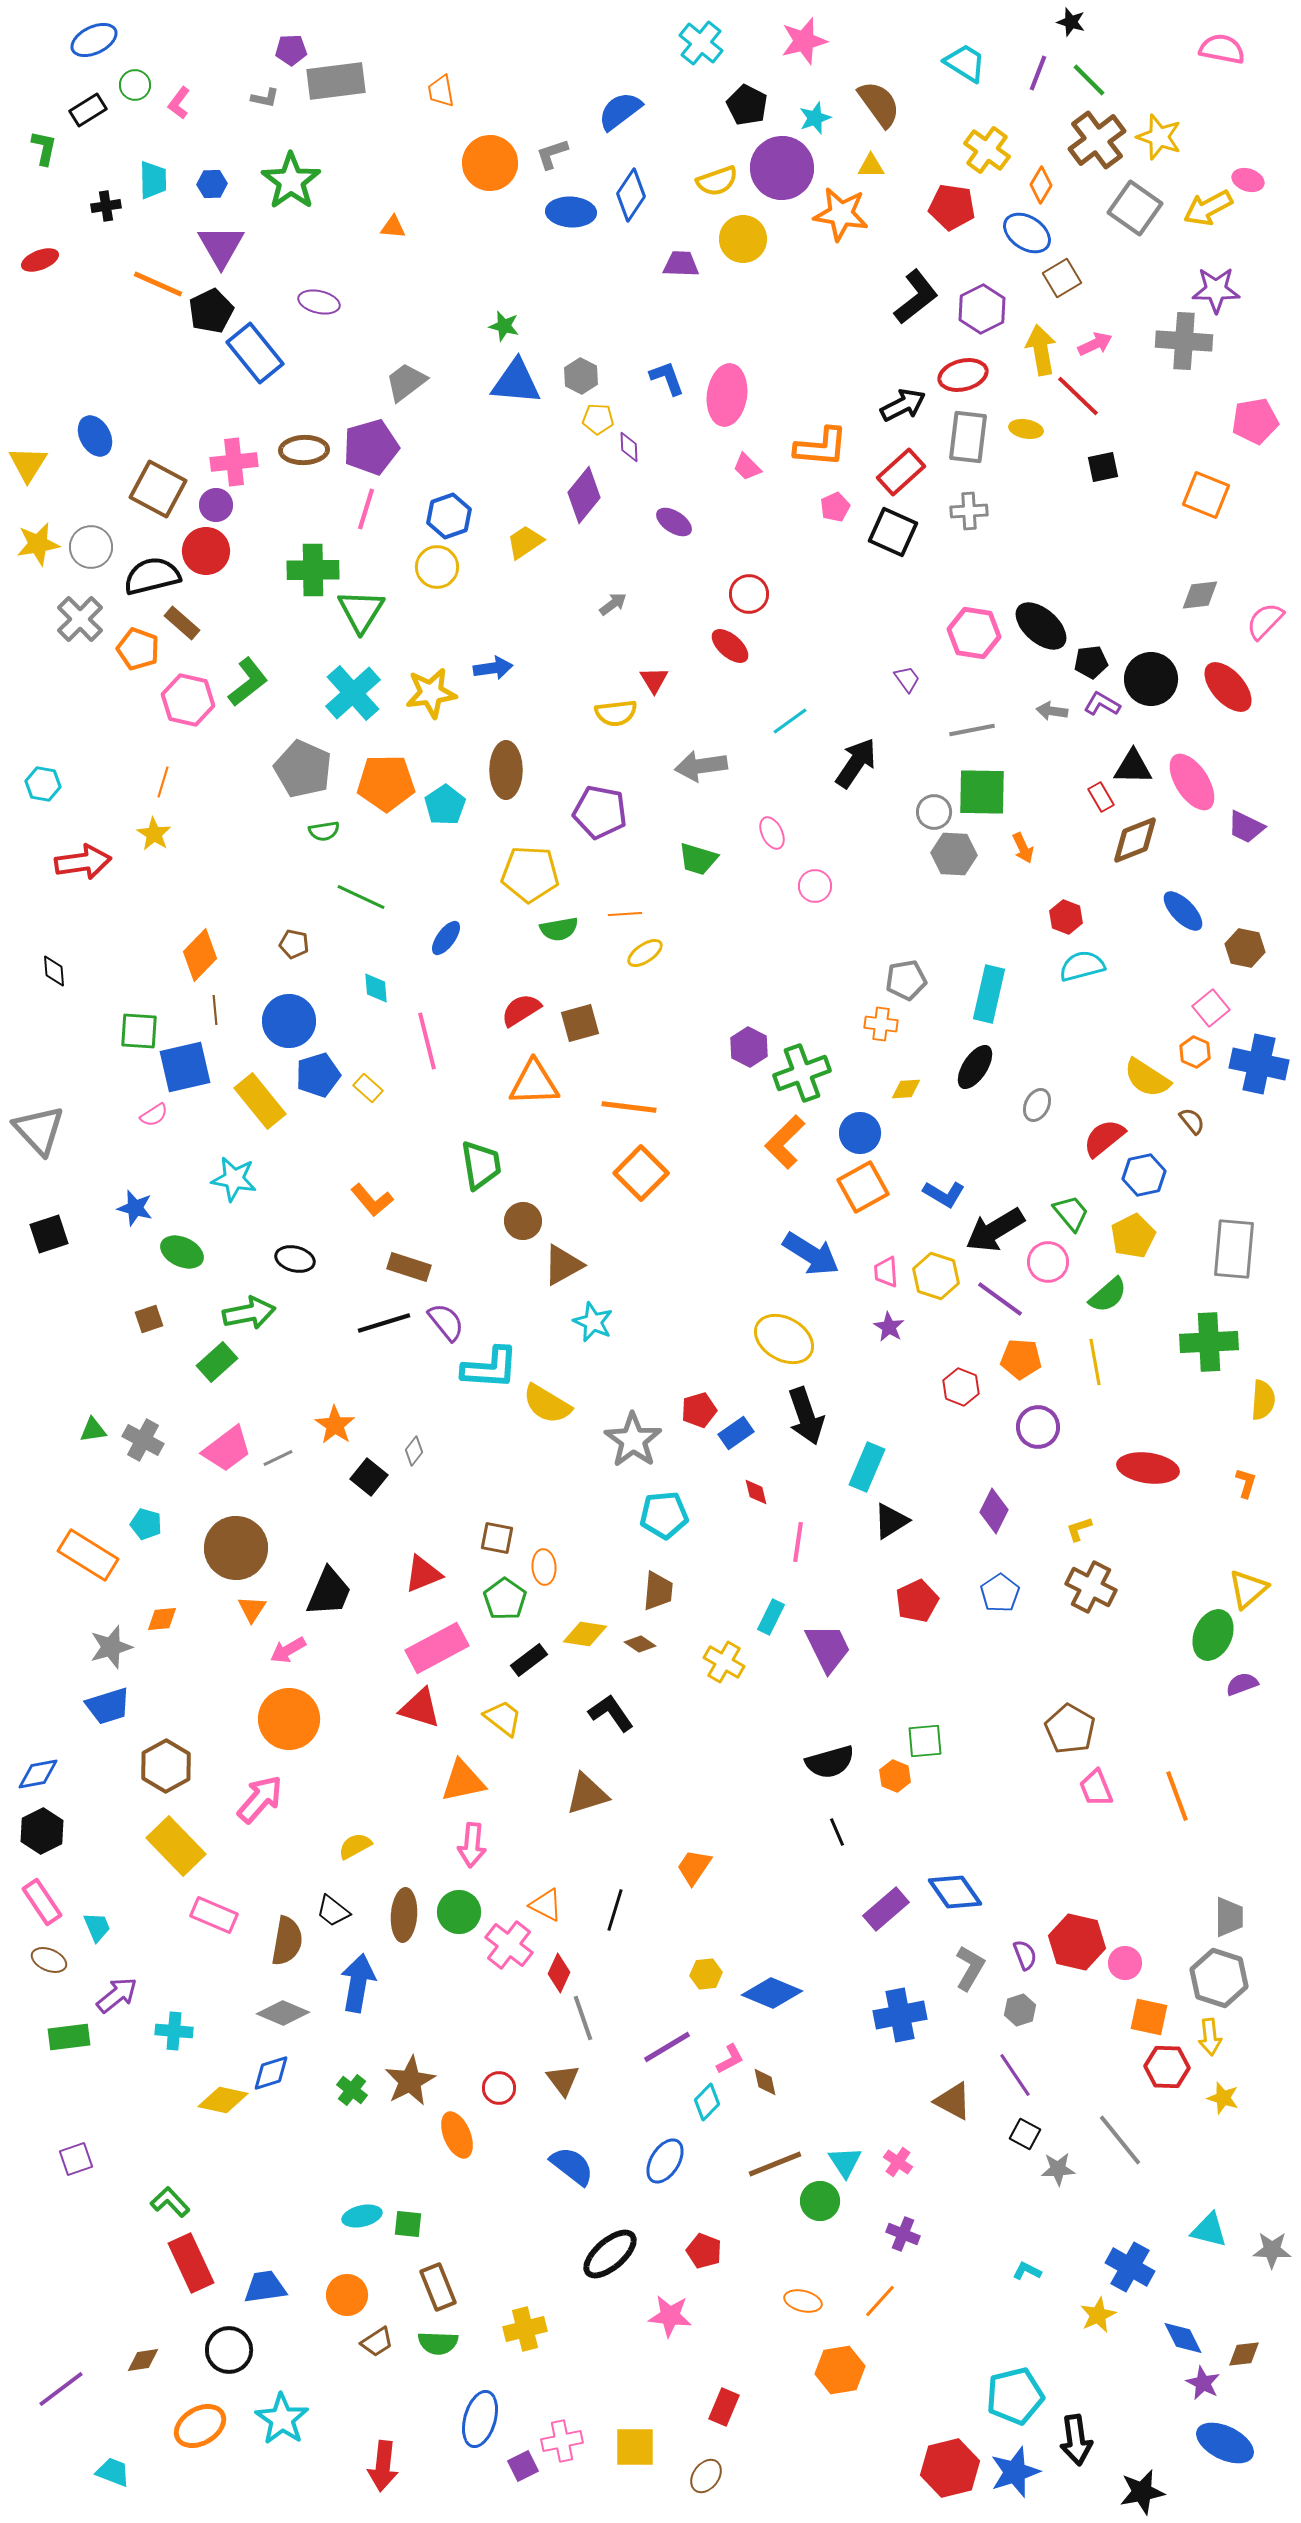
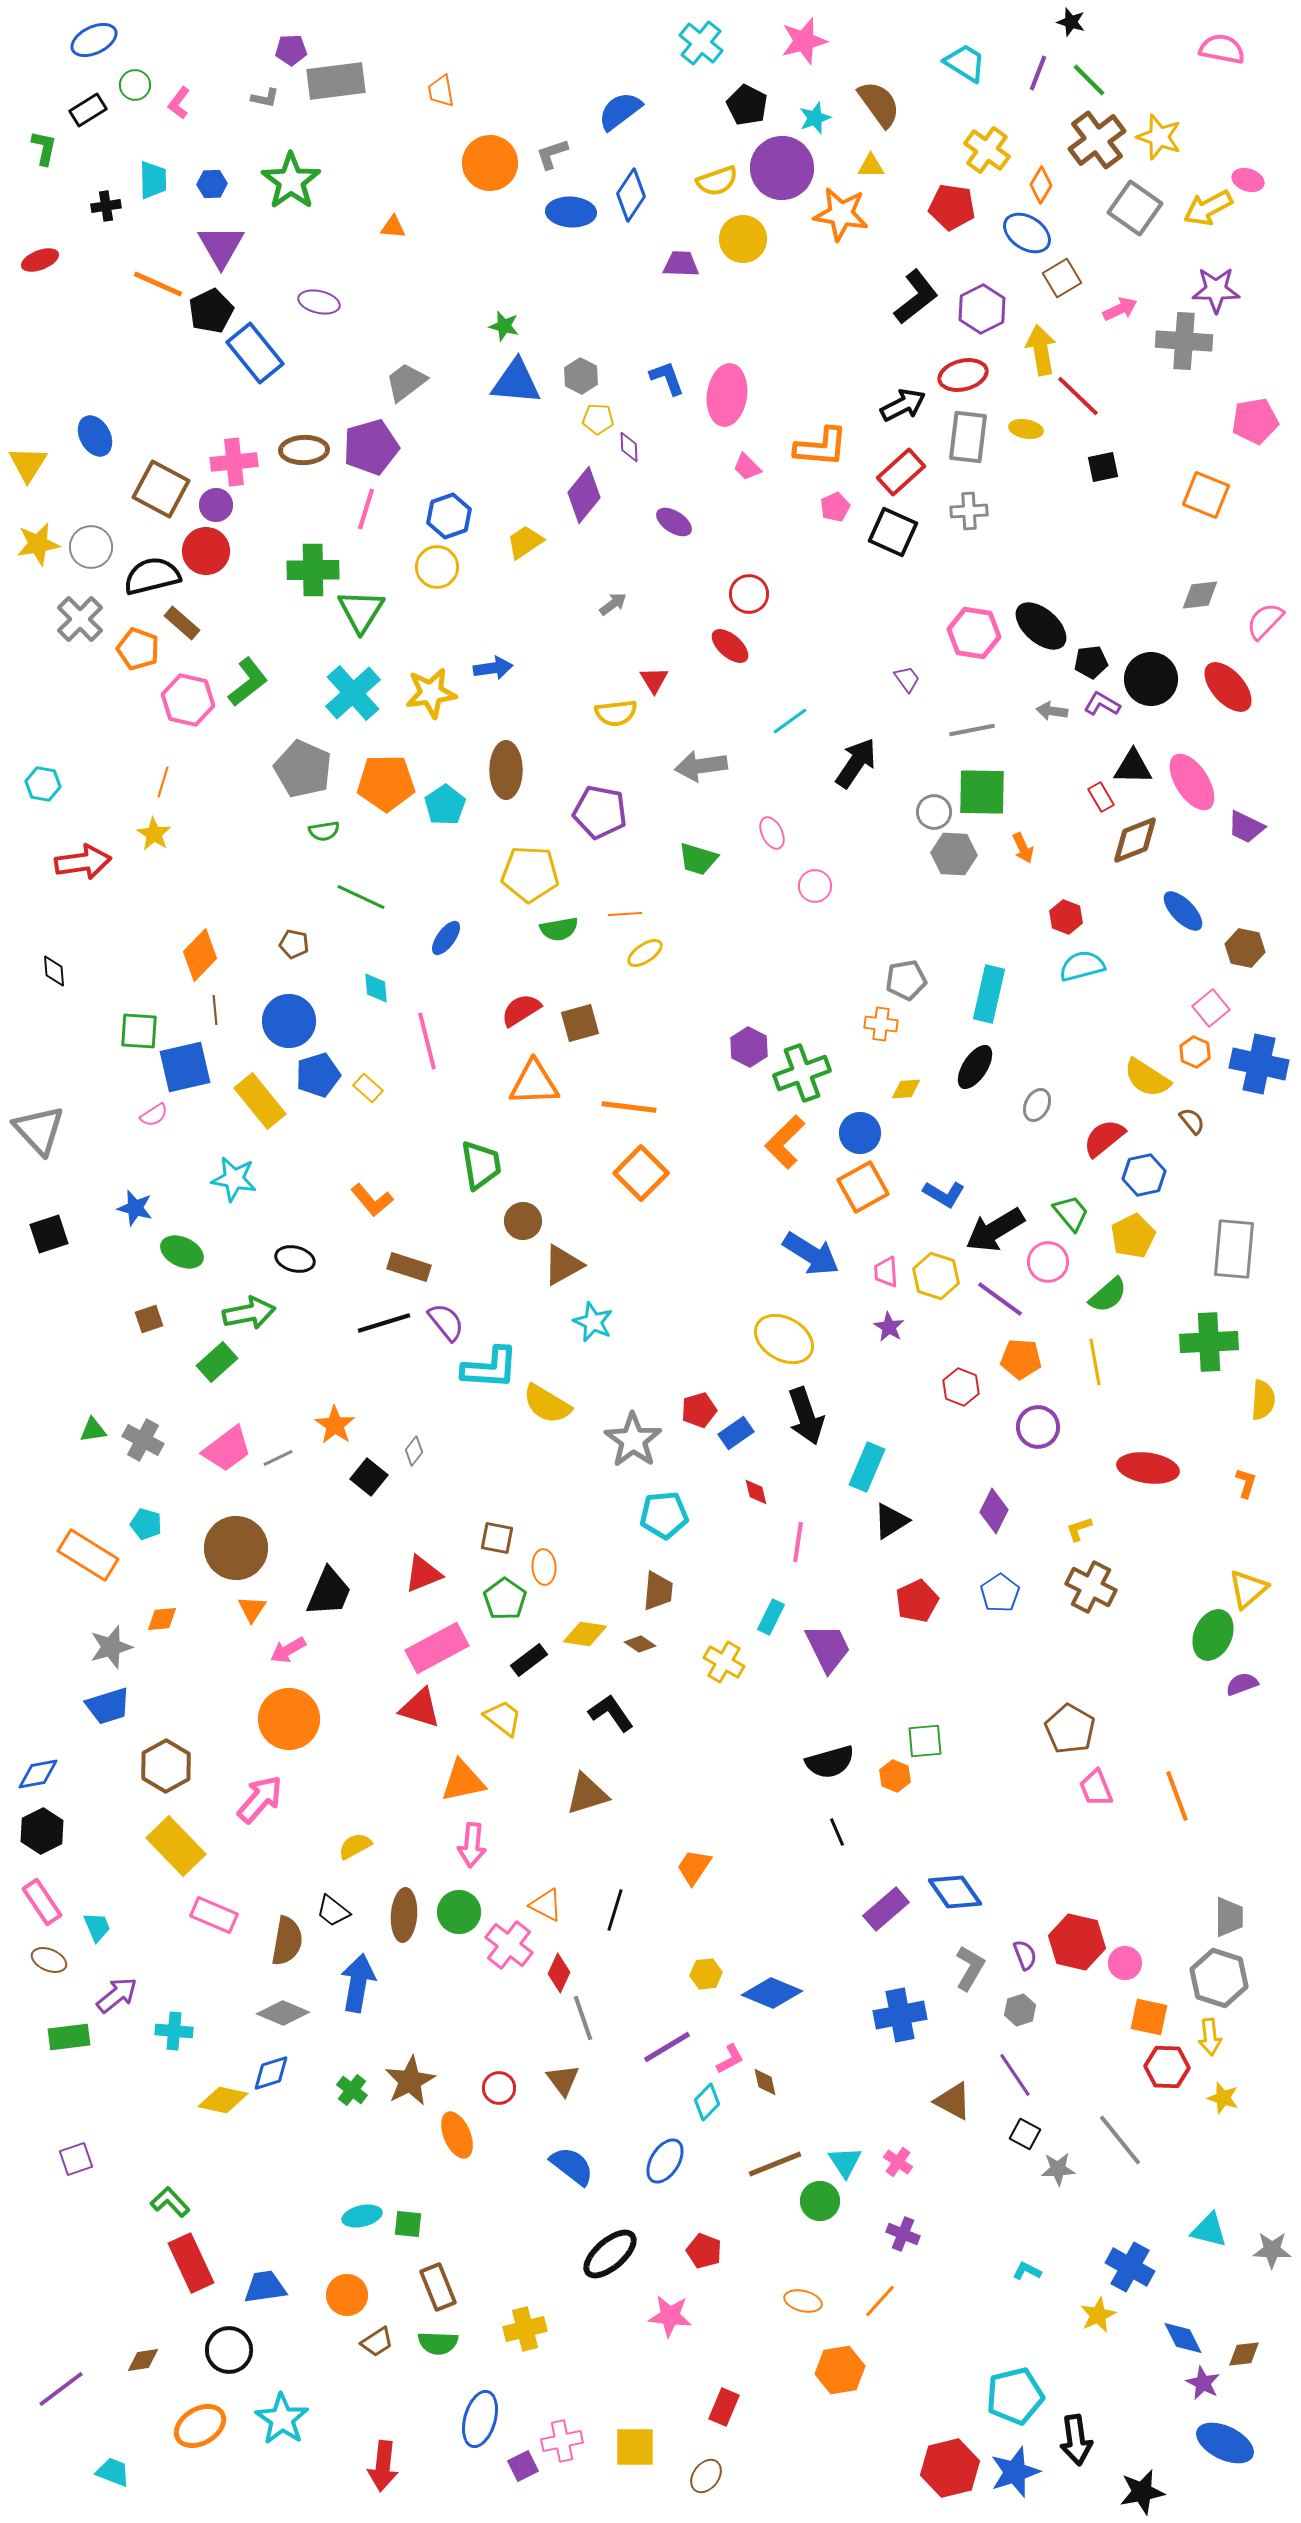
pink arrow at (1095, 344): moved 25 px right, 35 px up
brown square at (158, 489): moved 3 px right
